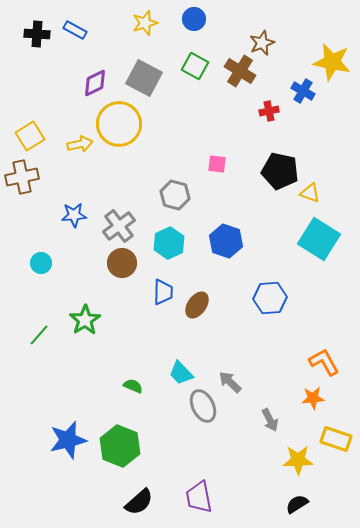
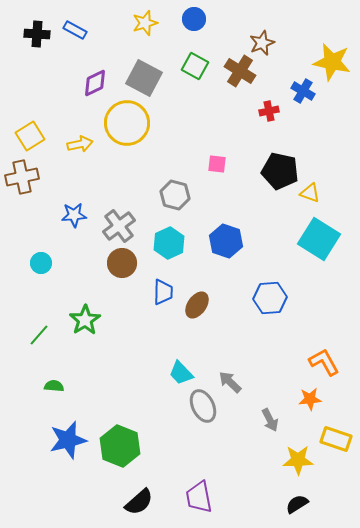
yellow circle at (119, 124): moved 8 px right, 1 px up
green semicircle at (133, 386): moved 79 px left; rotated 18 degrees counterclockwise
orange star at (313, 398): moved 3 px left, 1 px down
